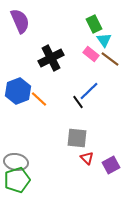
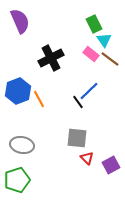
orange line: rotated 18 degrees clockwise
gray ellipse: moved 6 px right, 17 px up
